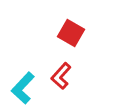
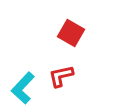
red L-shape: rotated 36 degrees clockwise
